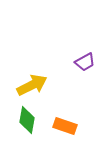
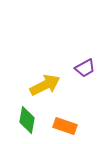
purple trapezoid: moved 6 px down
yellow arrow: moved 13 px right
